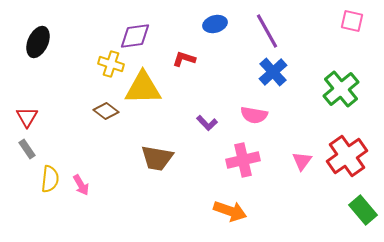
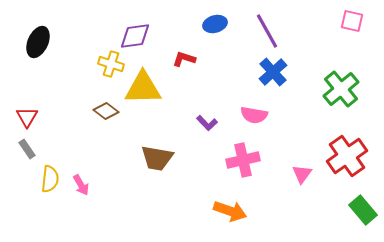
pink triangle: moved 13 px down
